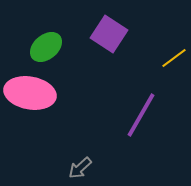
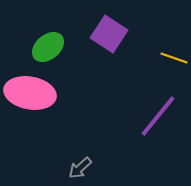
green ellipse: moved 2 px right
yellow line: rotated 56 degrees clockwise
purple line: moved 17 px right, 1 px down; rotated 9 degrees clockwise
